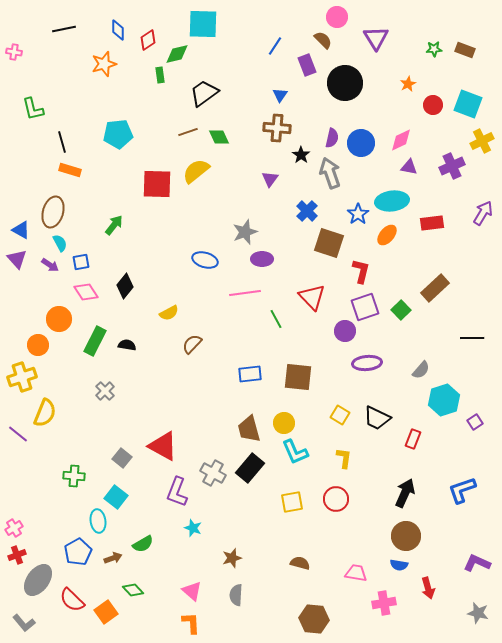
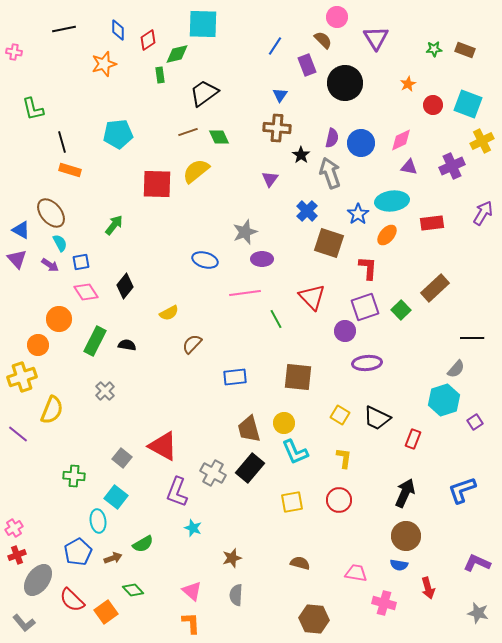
brown ellipse at (53, 212): moved 2 px left, 1 px down; rotated 56 degrees counterclockwise
red L-shape at (361, 271): moved 7 px right, 3 px up; rotated 10 degrees counterclockwise
gray semicircle at (421, 370): moved 35 px right, 1 px up
blue rectangle at (250, 374): moved 15 px left, 3 px down
yellow semicircle at (45, 413): moved 7 px right, 3 px up
red circle at (336, 499): moved 3 px right, 1 px down
pink cross at (384, 603): rotated 25 degrees clockwise
